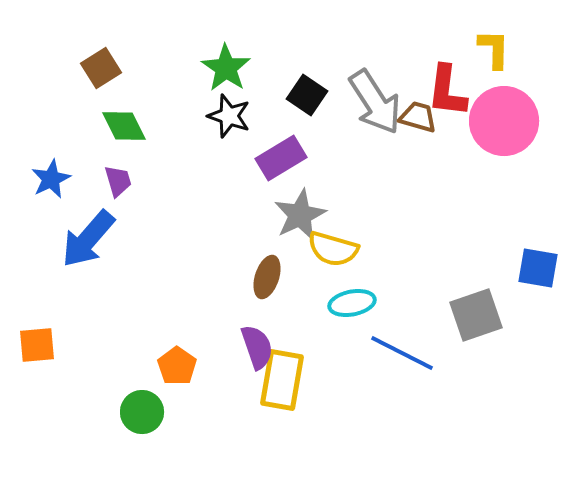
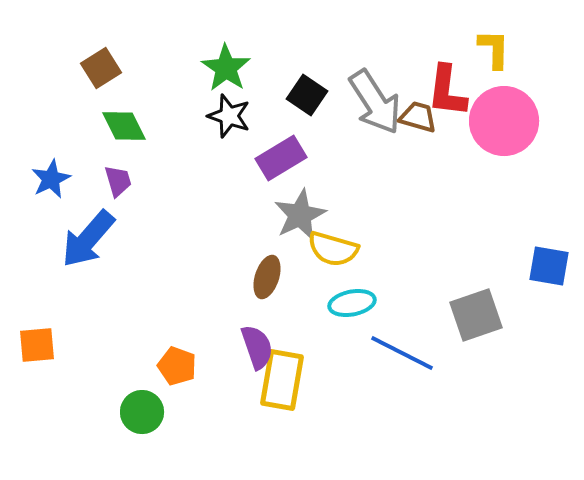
blue square: moved 11 px right, 2 px up
orange pentagon: rotated 15 degrees counterclockwise
